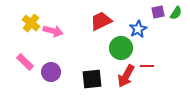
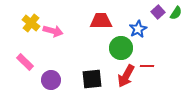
purple square: rotated 32 degrees counterclockwise
red trapezoid: rotated 25 degrees clockwise
purple circle: moved 8 px down
